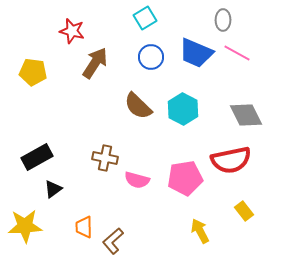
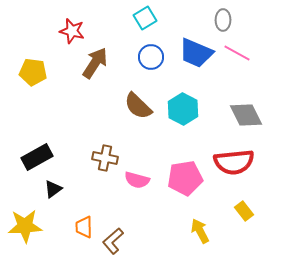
red semicircle: moved 3 px right, 2 px down; rotated 6 degrees clockwise
